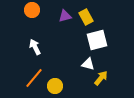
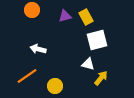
white arrow: moved 3 px right, 2 px down; rotated 49 degrees counterclockwise
orange line: moved 7 px left, 2 px up; rotated 15 degrees clockwise
